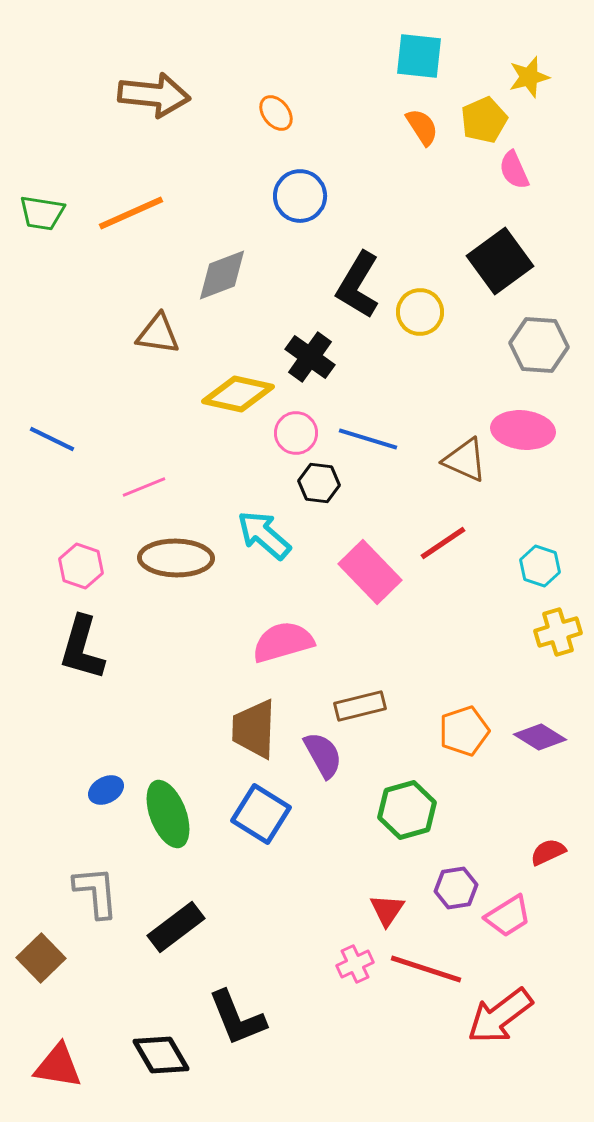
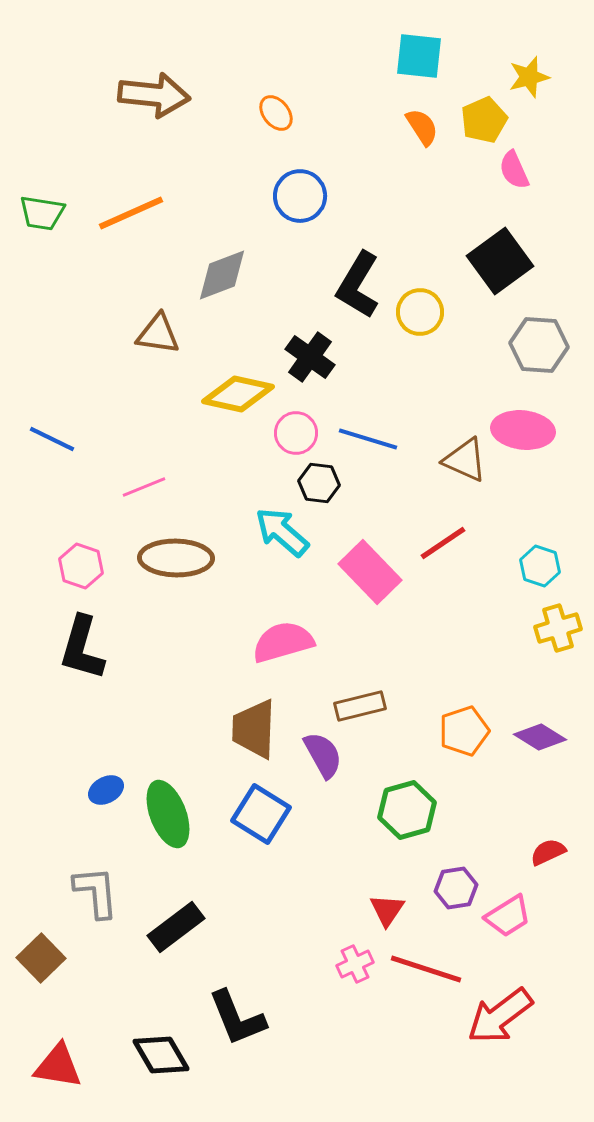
cyan arrow at (264, 535): moved 18 px right, 3 px up
yellow cross at (558, 632): moved 4 px up
